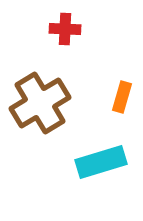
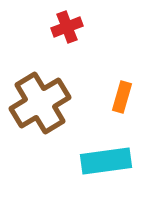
red cross: moved 2 px right, 2 px up; rotated 24 degrees counterclockwise
cyan rectangle: moved 5 px right, 1 px up; rotated 9 degrees clockwise
